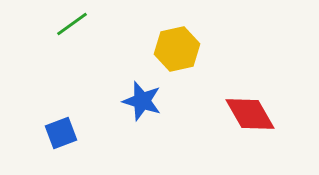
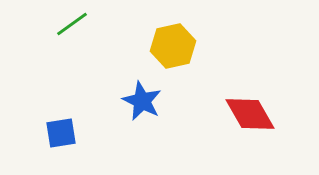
yellow hexagon: moved 4 px left, 3 px up
blue star: rotated 9 degrees clockwise
blue square: rotated 12 degrees clockwise
